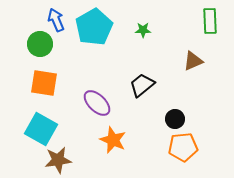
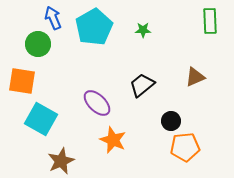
blue arrow: moved 3 px left, 2 px up
green circle: moved 2 px left
brown triangle: moved 2 px right, 16 px down
orange square: moved 22 px left, 2 px up
black circle: moved 4 px left, 2 px down
cyan square: moved 10 px up
orange pentagon: moved 2 px right
brown star: moved 3 px right, 1 px down; rotated 16 degrees counterclockwise
